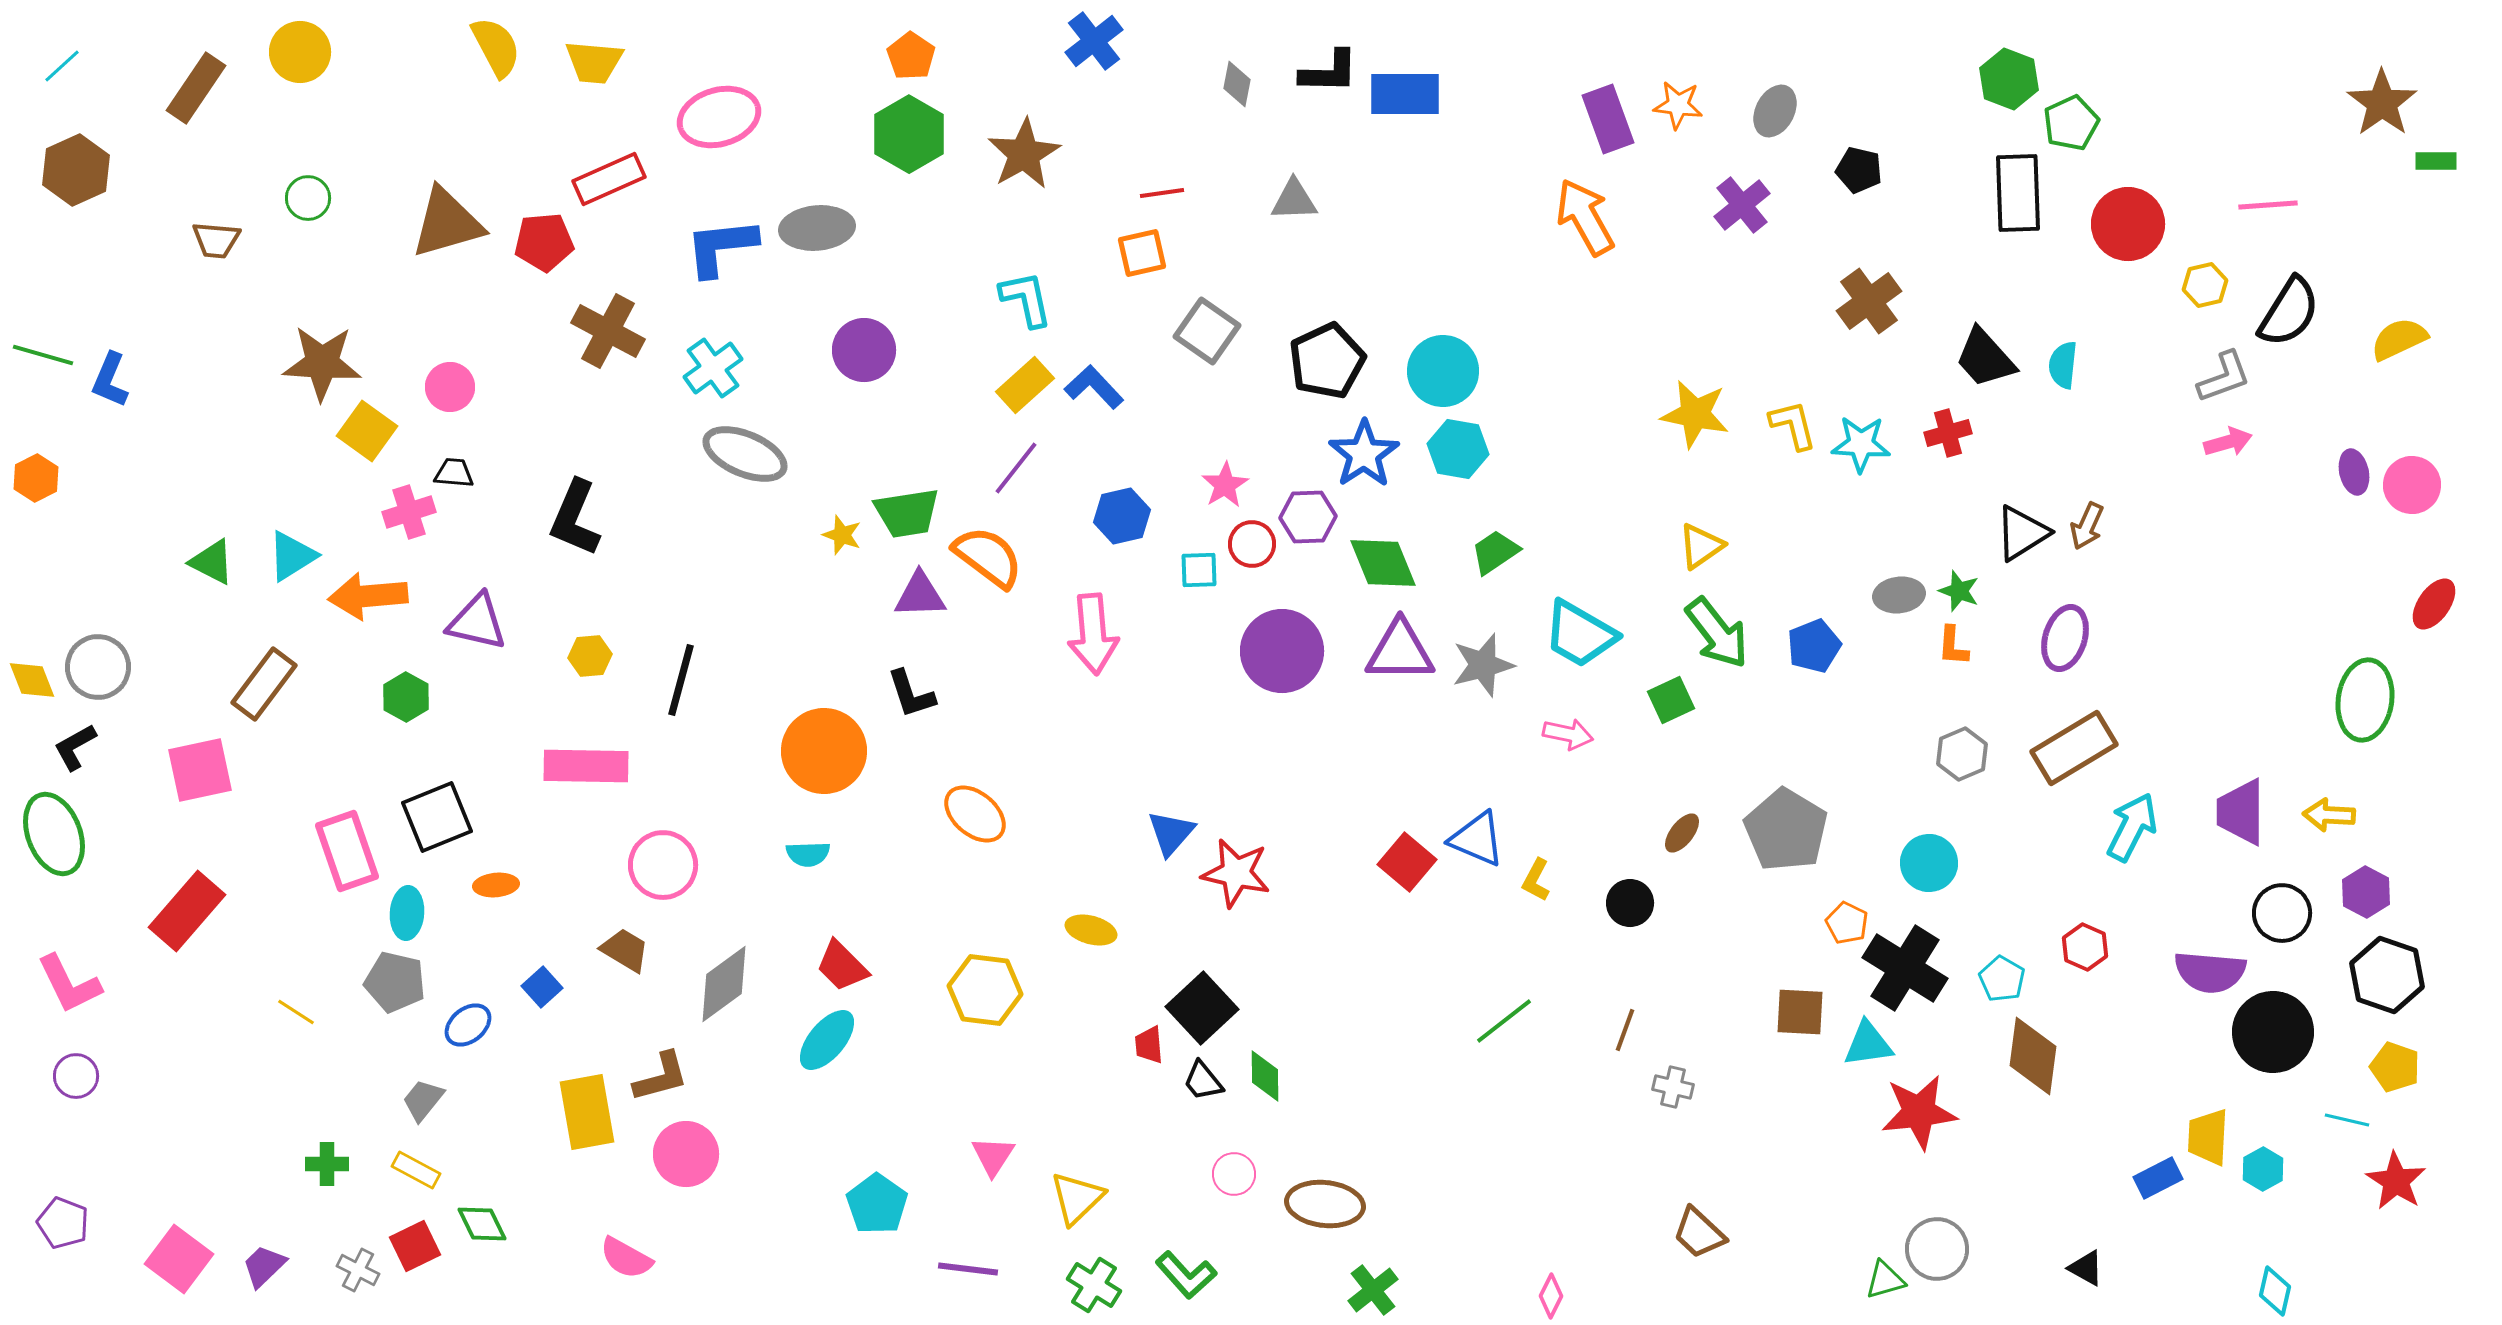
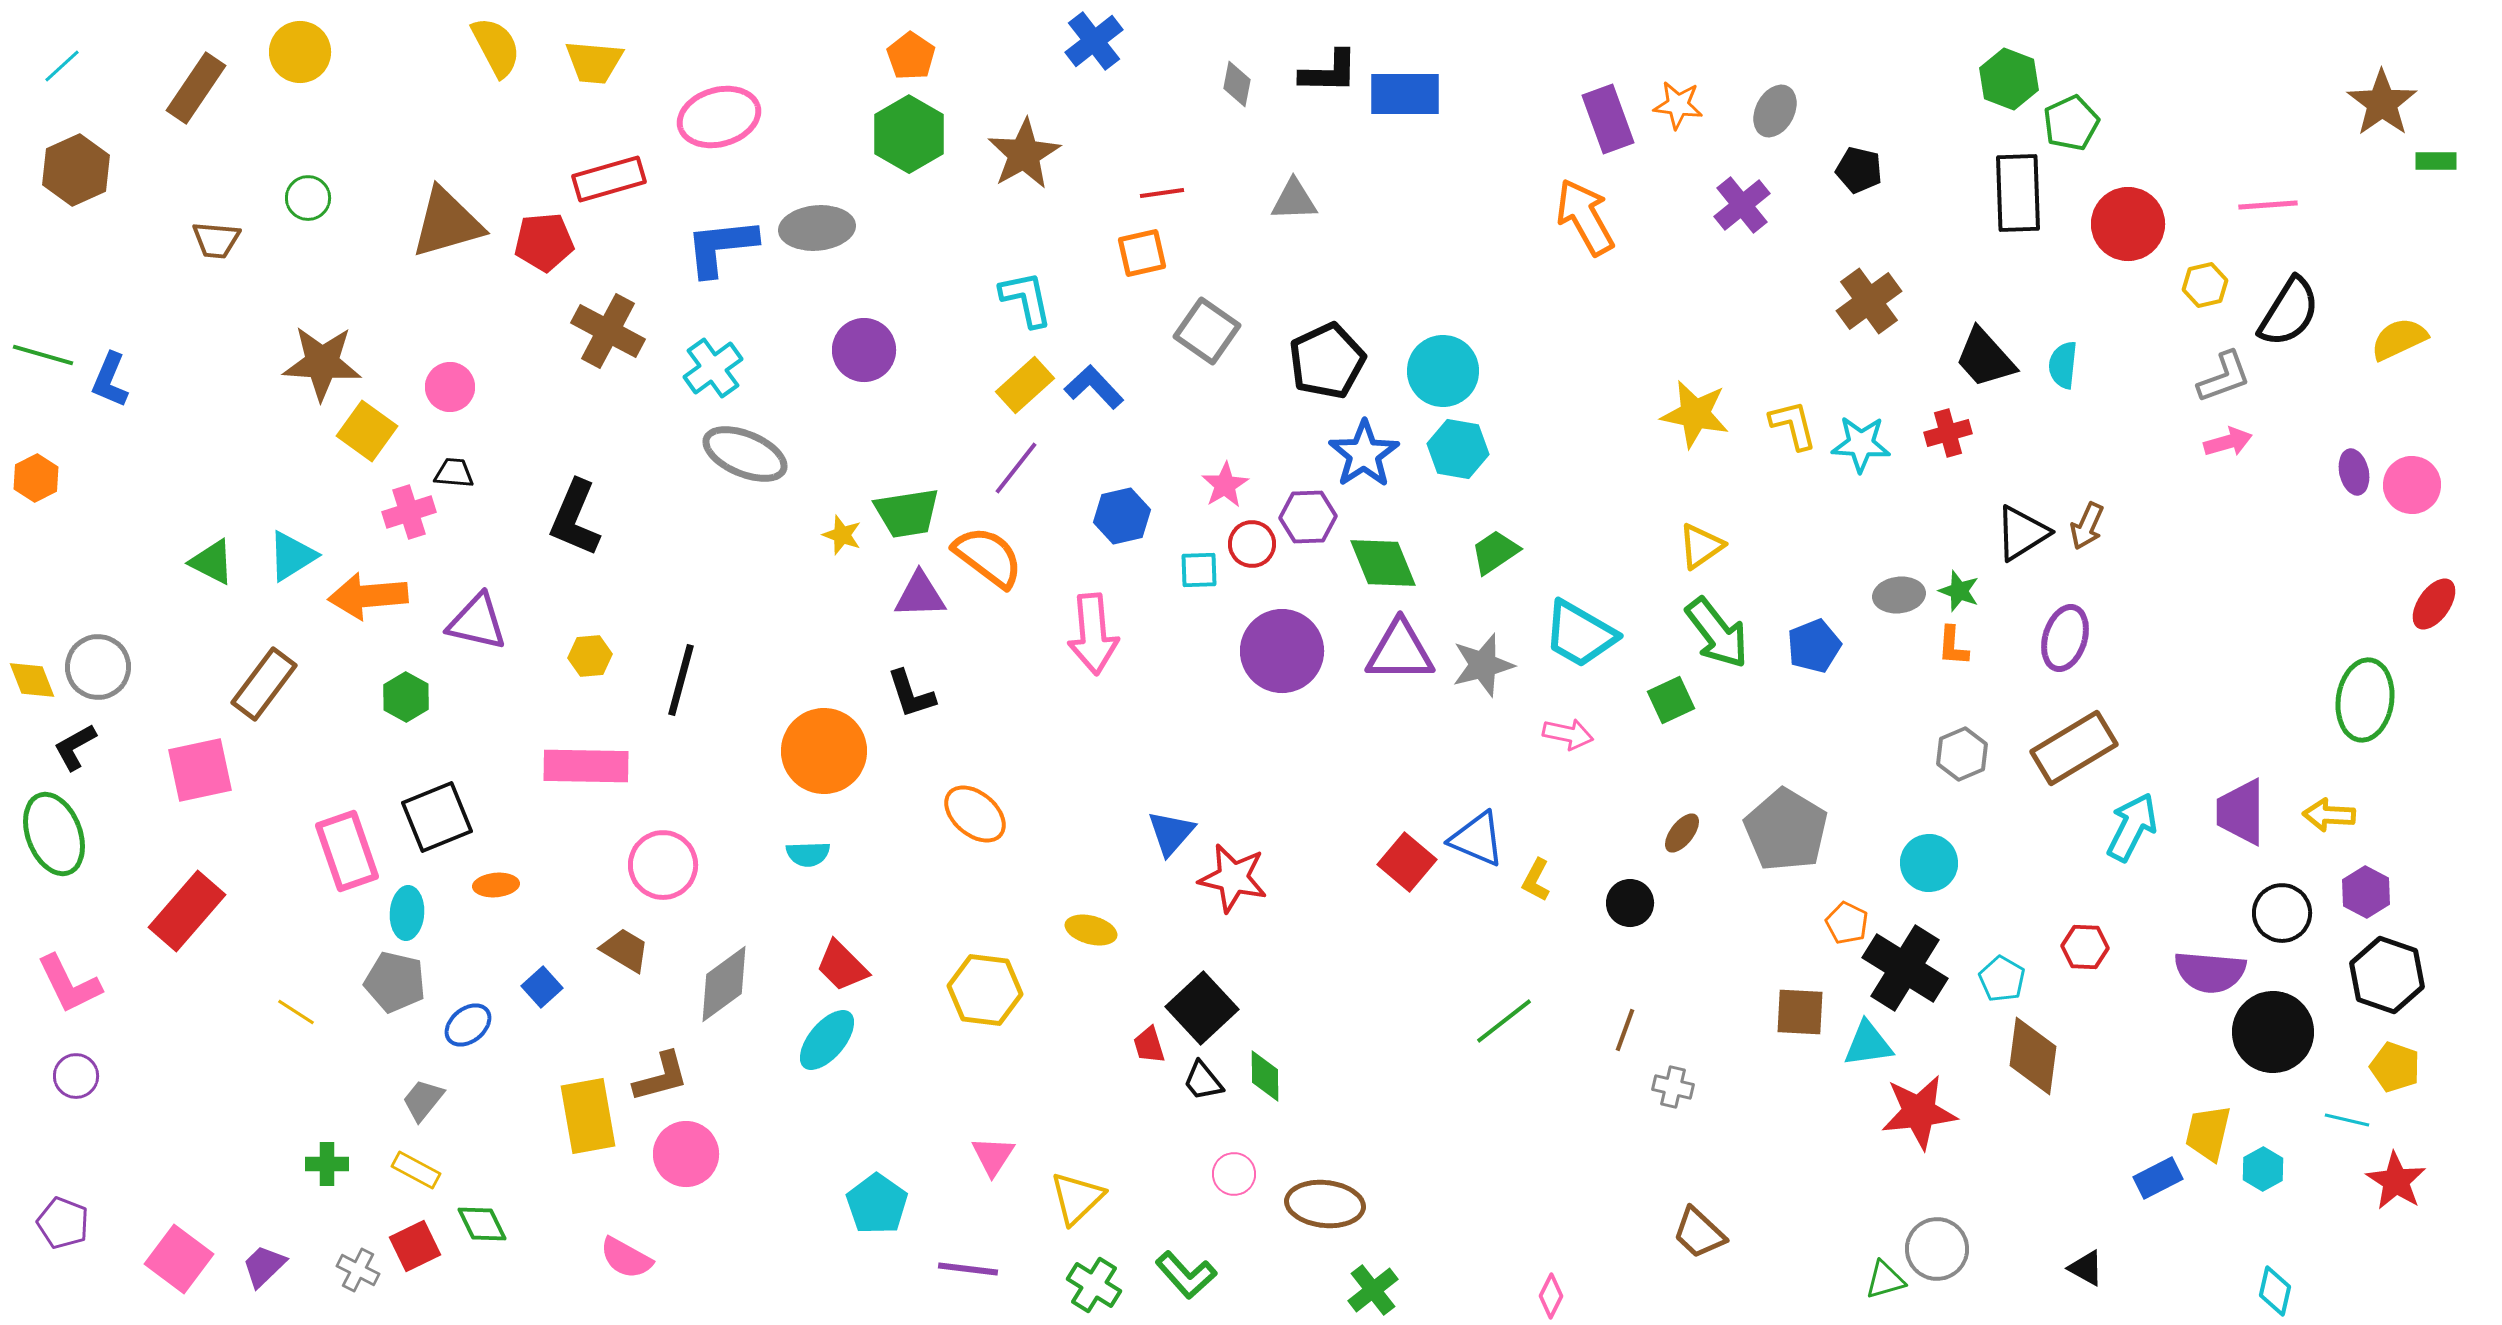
red rectangle at (609, 179): rotated 8 degrees clockwise
red star at (1236, 873): moved 3 px left, 5 px down
red hexagon at (2085, 947): rotated 21 degrees counterclockwise
red trapezoid at (1149, 1045): rotated 12 degrees counterclockwise
yellow rectangle at (587, 1112): moved 1 px right, 4 px down
yellow trapezoid at (2208, 1137): moved 4 px up; rotated 10 degrees clockwise
